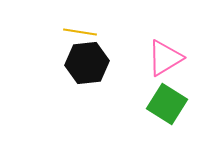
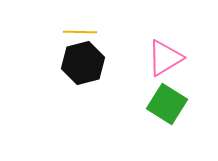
yellow line: rotated 8 degrees counterclockwise
black hexagon: moved 4 px left; rotated 9 degrees counterclockwise
